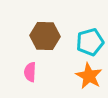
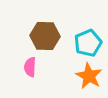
cyan pentagon: moved 2 px left, 1 px down; rotated 8 degrees counterclockwise
pink semicircle: moved 5 px up
